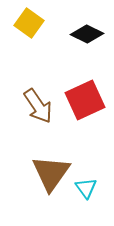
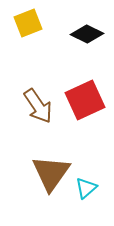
yellow square: moved 1 px left; rotated 32 degrees clockwise
cyan triangle: rotated 25 degrees clockwise
